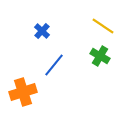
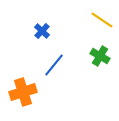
yellow line: moved 1 px left, 6 px up
